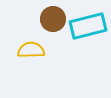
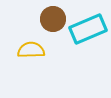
cyan rectangle: moved 3 px down; rotated 9 degrees counterclockwise
